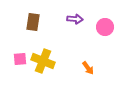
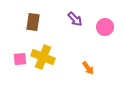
purple arrow: rotated 42 degrees clockwise
yellow cross: moved 4 px up
